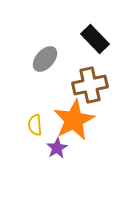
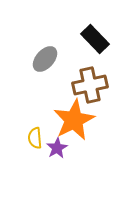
yellow semicircle: moved 13 px down
